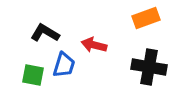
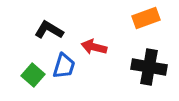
black L-shape: moved 4 px right, 3 px up
red arrow: moved 2 px down
blue trapezoid: moved 1 px down
green square: rotated 30 degrees clockwise
